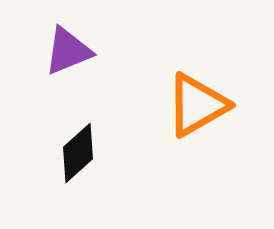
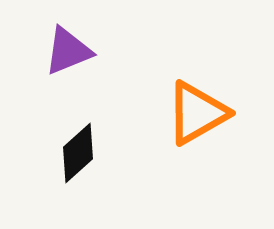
orange triangle: moved 8 px down
